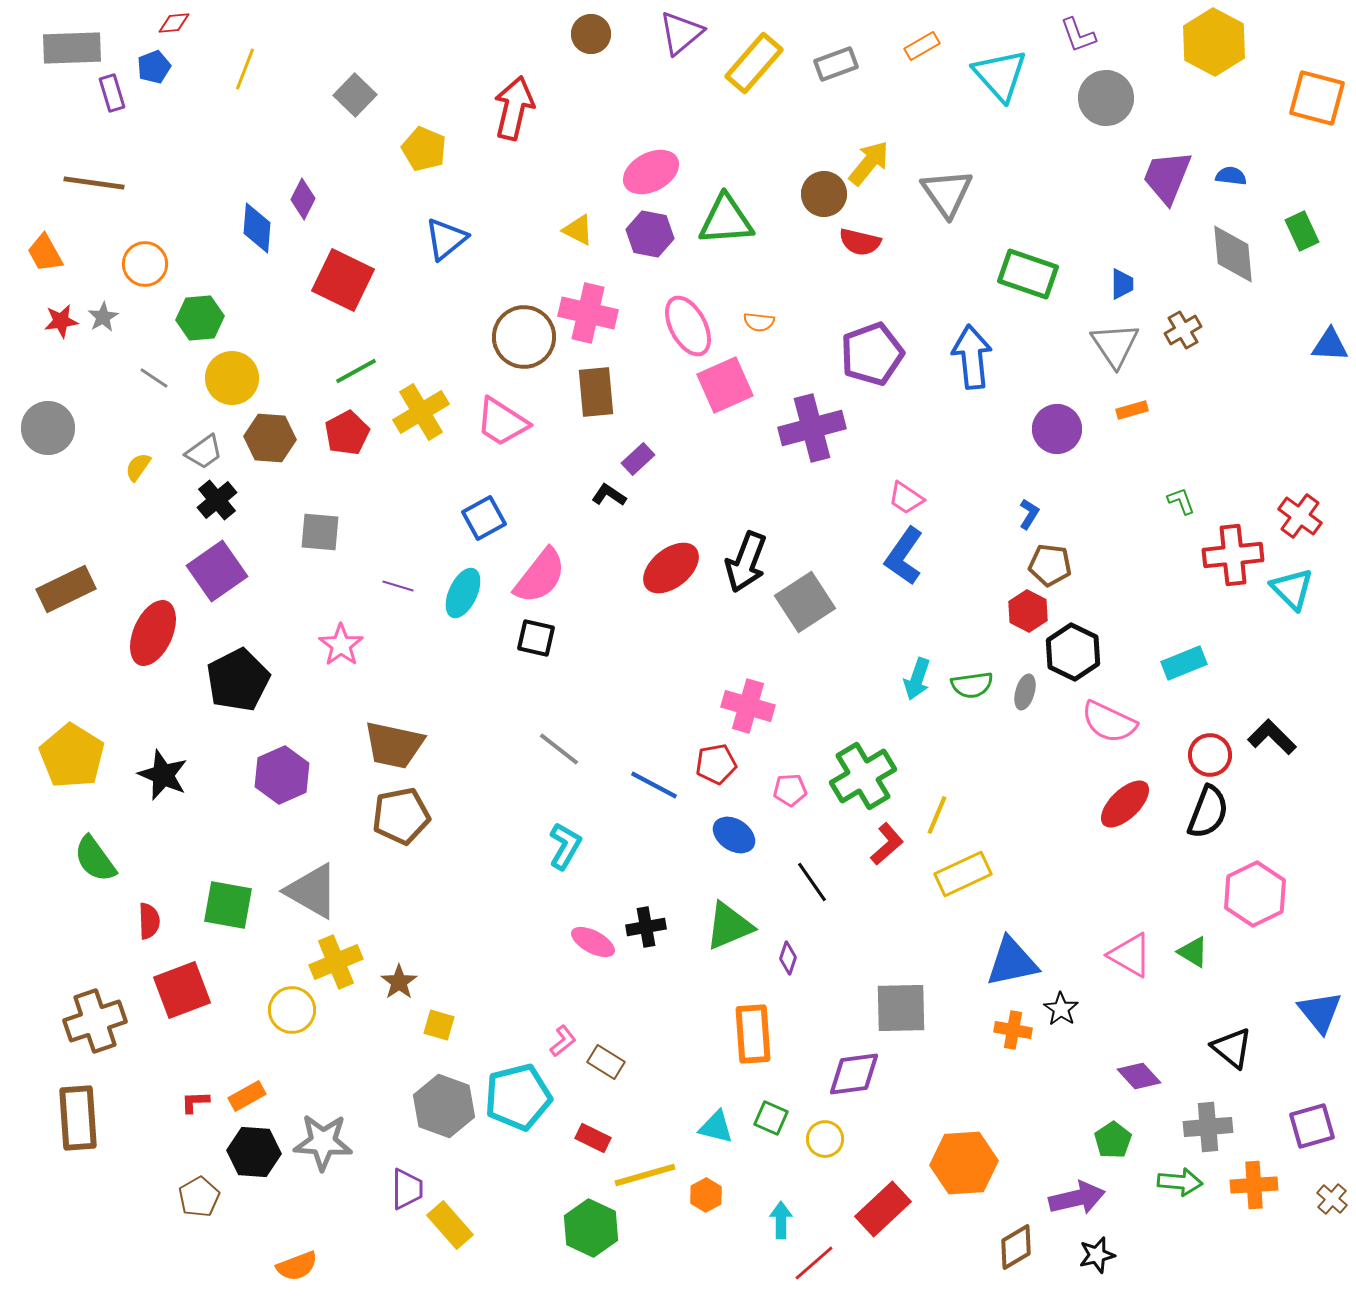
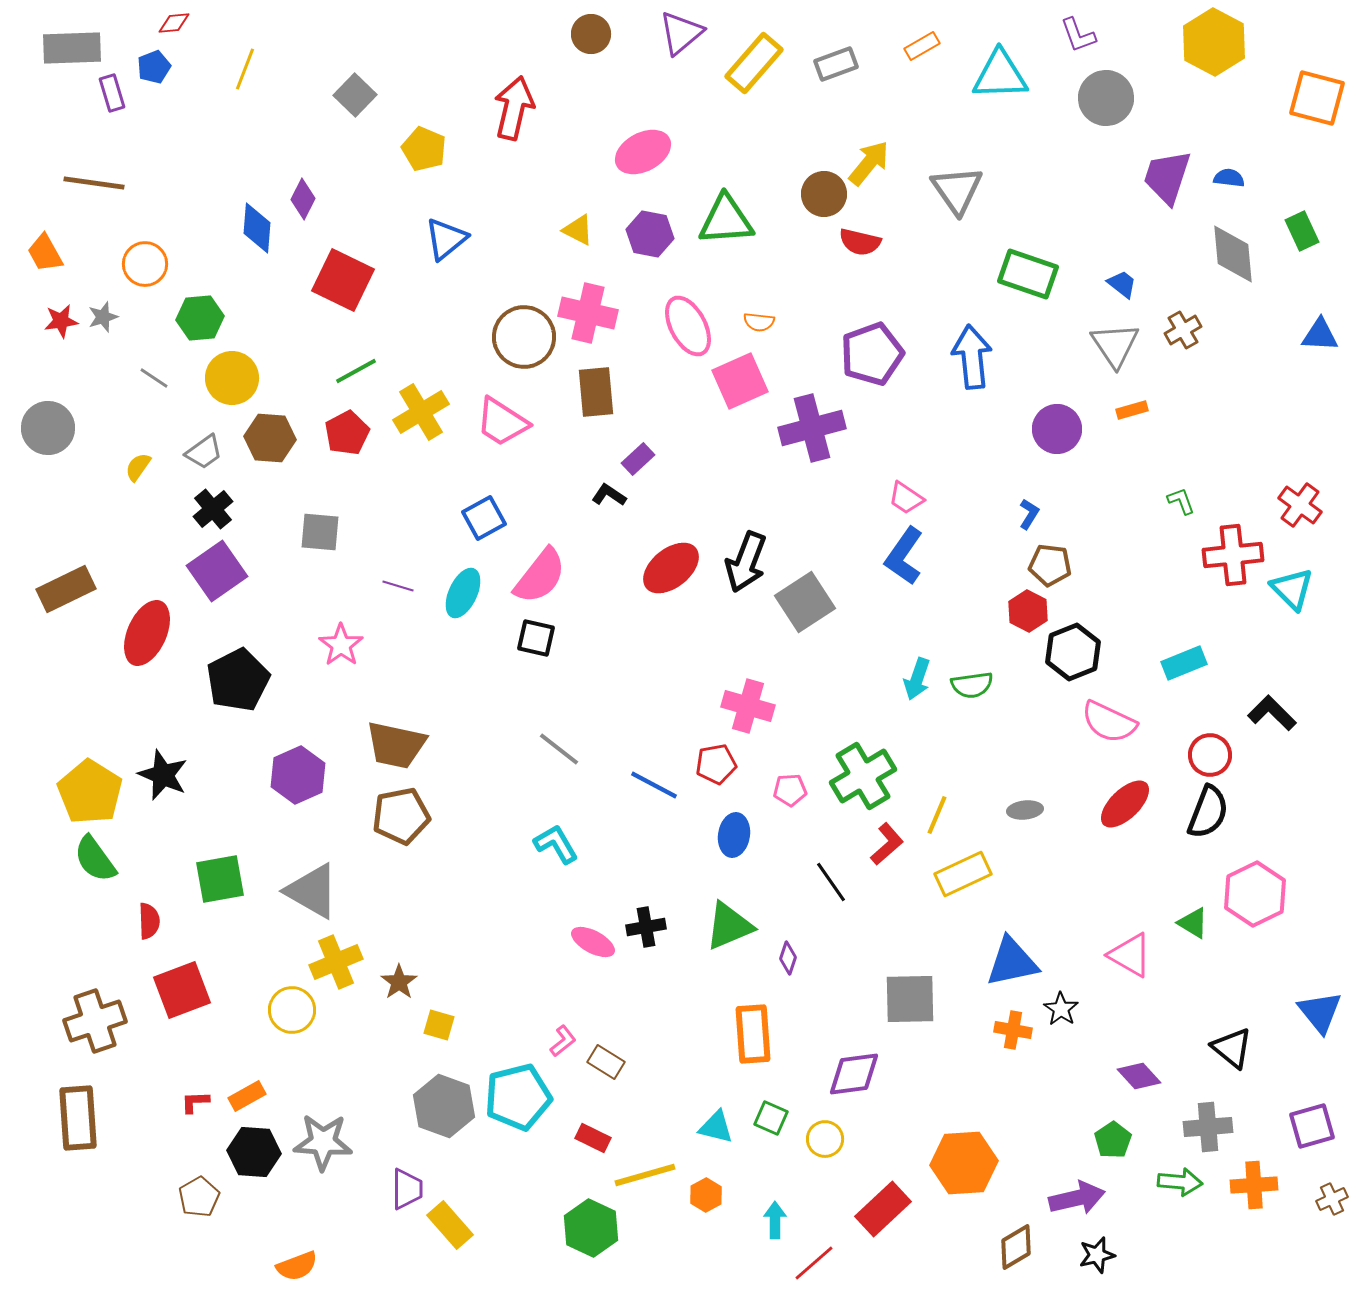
cyan triangle at (1000, 75): rotated 50 degrees counterclockwise
pink ellipse at (651, 172): moved 8 px left, 20 px up
blue semicircle at (1231, 176): moved 2 px left, 2 px down
purple trapezoid at (1167, 177): rotated 4 degrees counterclockwise
gray triangle at (947, 193): moved 10 px right, 3 px up
blue trapezoid at (1122, 284): rotated 52 degrees counterclockwise
gray star at (103, 317): rotated 12 degrees clockwise
blue triangle at (1330, 345): moved 10 px left, 10 px up
pink square at (725, 385): moved 15 px right, 4 px up
black cross at (217, 500): moved 4 px left, 9 px down
red cross at (1300, 516): moved 11 px up
red ellipse at (153, 633): moved 6 px left
black hexagon at (1073, 652): rotated 12 degrees clockwise
gray ellipse at (1025, 692): moved 118 px down; rotated 68 degrees clockwise
black L-shape at (1272, 737): moved 24 px up
brown trapezoid at (394, 745): moved 2 px right
yellow pentagon at (72, 756): moved 18 px right, 36 px down
purple hexagon at (282, 775): moved 16 px right
blue ellipse at (734, 835): rotated 66 degrees clockwise
cyan L-shape at (565, 846): moved 9 px left, 2 px up; rotated 60 degrees counterclockwise
black line at (812, 882): moved 19 px right
green square at (228, 905): moved 8 px left, 26 px up; rotated 20 degrees counterclockwise
green triangle at (1193, 952): moved 29 px up
gray square at (901, 1008): moved 9 px right, 9 px up
brown cross at (1332, 1199): rotated 24 degrees clockwise
cyan arrow at (781, 1220): moved 6 px left
